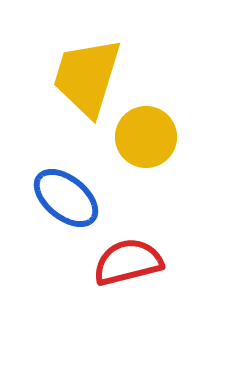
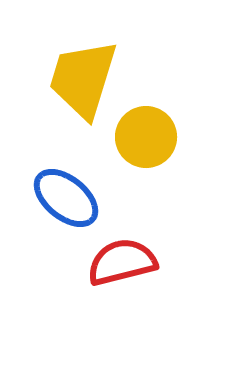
yellow trapezoid: moved 4 px left, 2 px down
red semicircle: moved 6 px left
